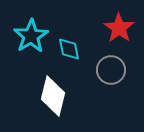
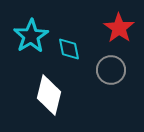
white diamond: moved 4 px left, 1 px up
